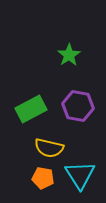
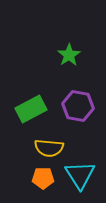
yellow semicircle: rotated 8 degrees counterclockwise
orange pentagon: rotated 10 degrees counterclockwise
